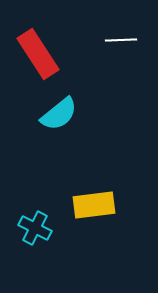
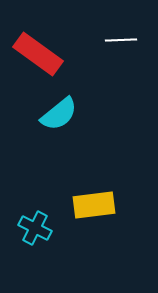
red rectangle: rotated 21 degrees counterclockwise
